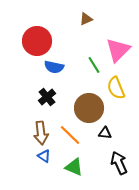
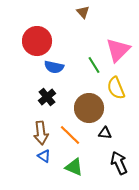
brown triangle: moved 3 px left, 7 px up; rotated 48 degrees counterclockwise
